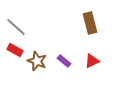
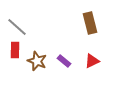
gray line: moved 1 px right
red rectangle: rotated 63 degrees clockwise
